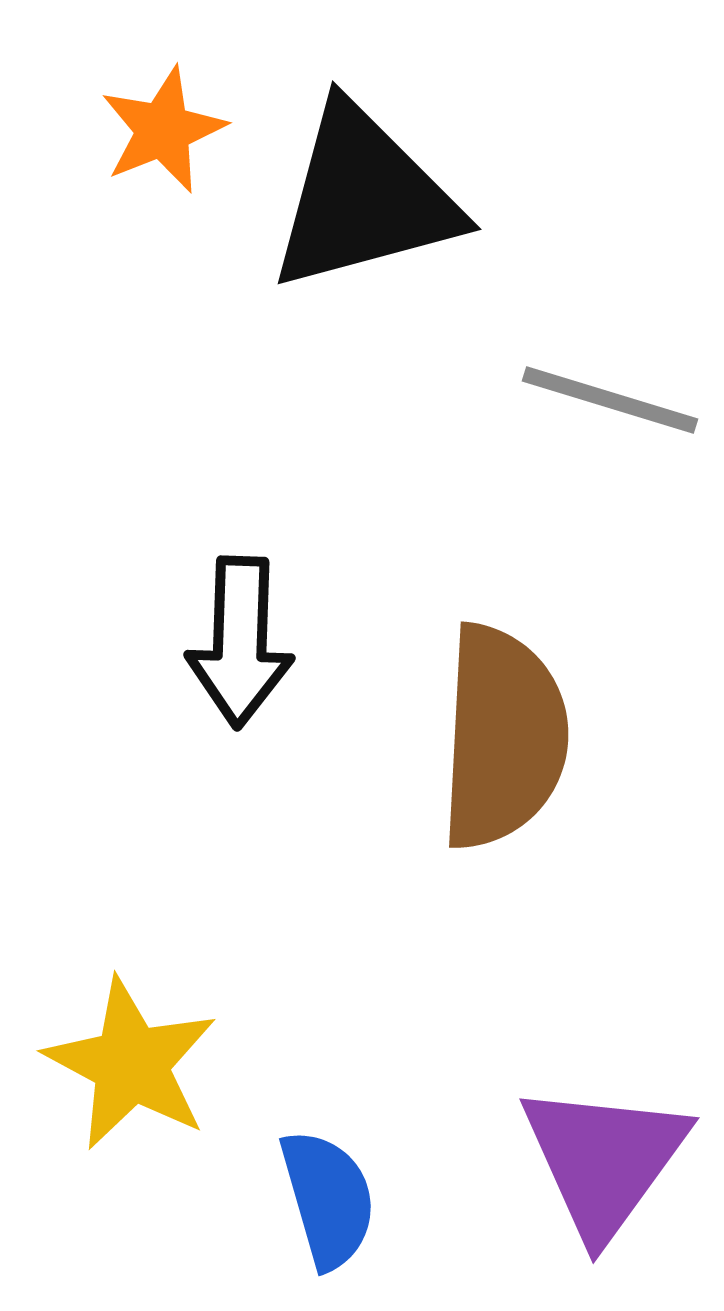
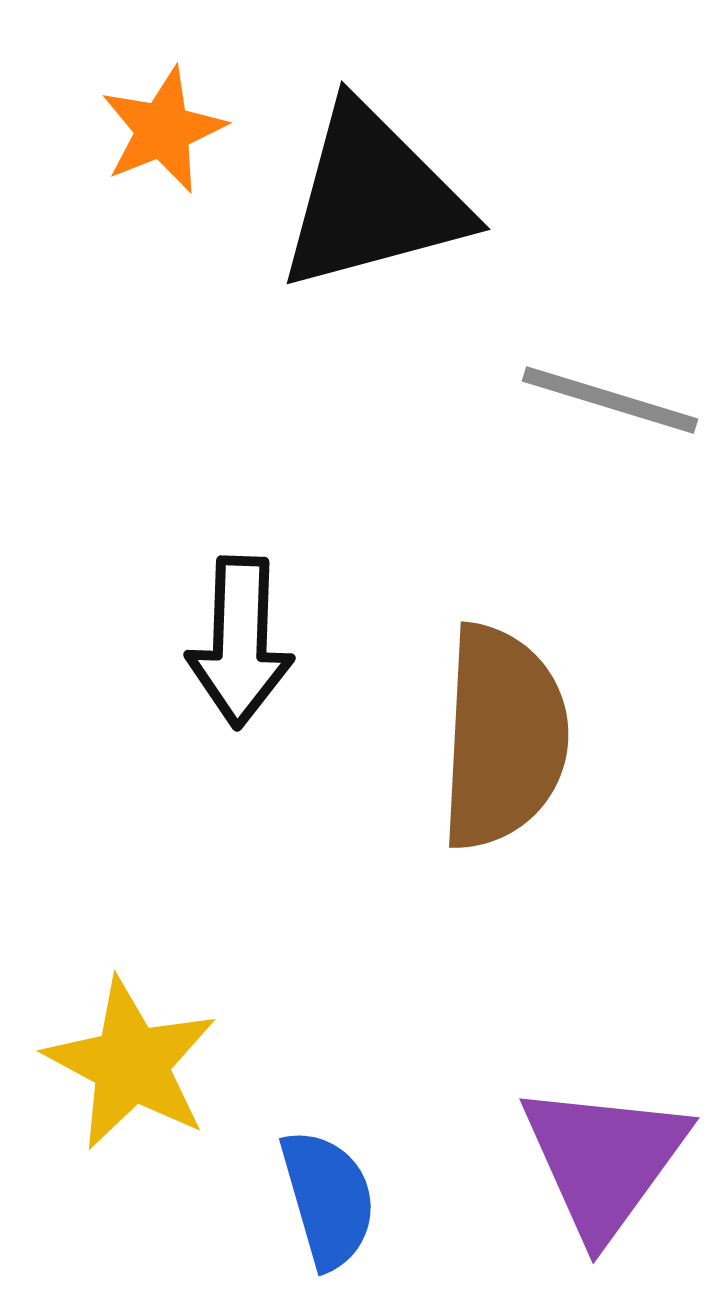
black triangle: moved 9 px right
